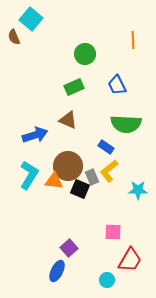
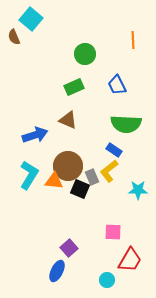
blue rectangle: moved 8 px right, 3 px down
